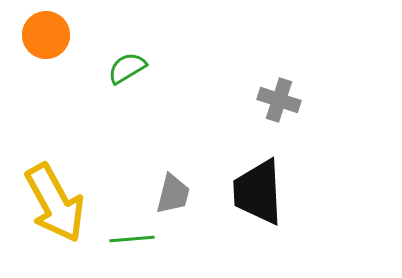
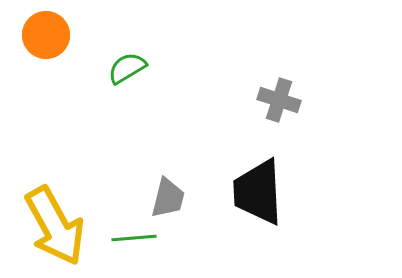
gray trapezoid: moved 5 px left, 4 px down
yellow arrow: moved 23 px down
green line: moved 2 px right, 1 px up
